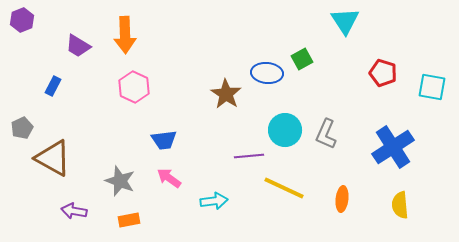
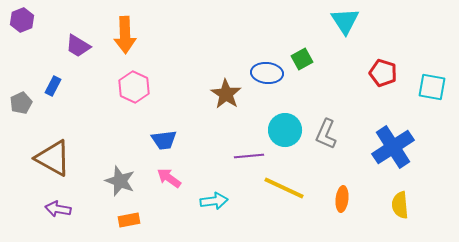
gray pentagon: moved 1 px left, 25 px up
purple arrow: moved 16 px left, 2 px up
